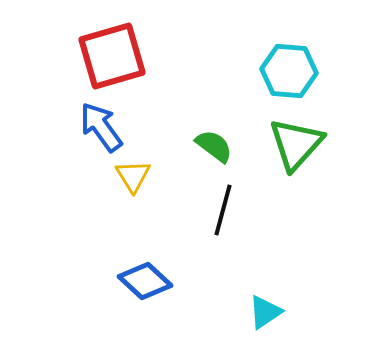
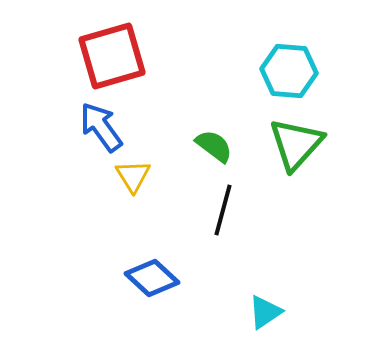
blue diamond: moved 7 px right, 3 px up
